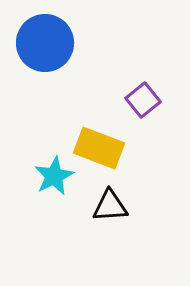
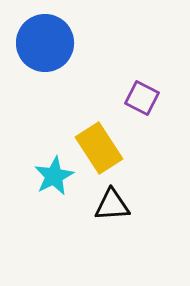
purple square: moved 1 px left, 2 px up; rotated 24 degrees counterclockwise
yellow rectangle: rotated 36 degrees clockwise
black triangle: moved 2 px right, 1 px up
